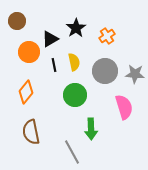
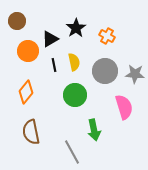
orange cross: rotated 28 degrees counterclockwise
orange circle: moved 1 px left, 1 px up
green arrow: moved 3 px right, 1 px down; rotated 10 degrees counterclockwise
